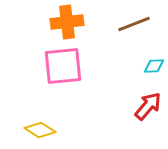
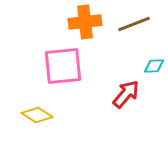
orange cross: moved 18 px right
red arrow: moved 22 px left, 12 px up
yellow diamond: moved 3 px left, 15 px up
